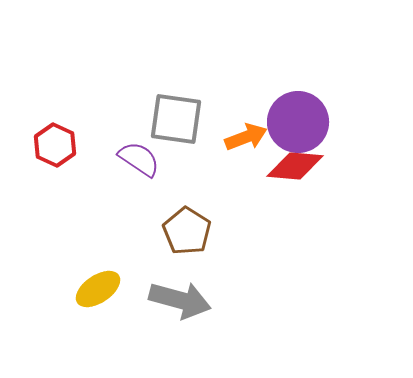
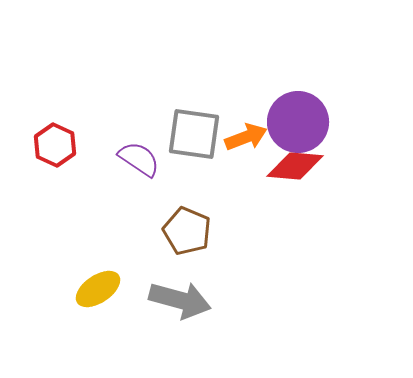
gray square: moved 18 px right, 15 px down
brown pentagon: rotated 9 degrees counterclockwise
